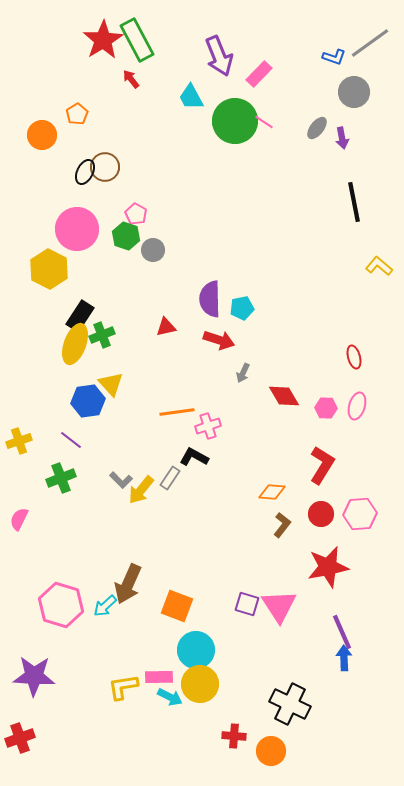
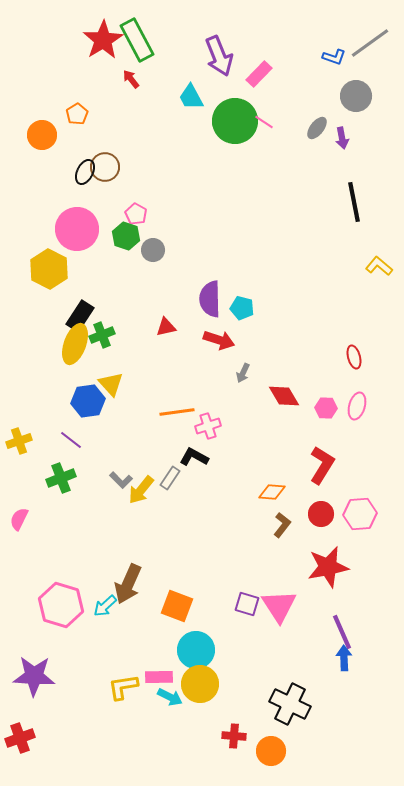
gray circle at (354, 92): moved 2 px right, 4 px down
cyan pentagon at (242, 308): rotated 25 degrees clockwise
